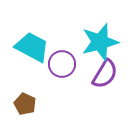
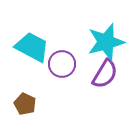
cyan star: moved 6 px right
